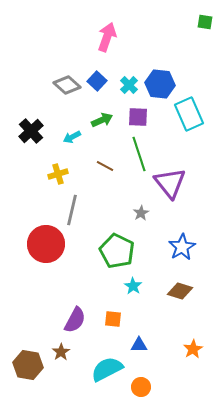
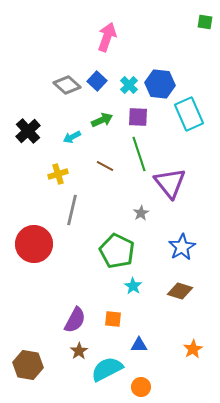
black cross: moved 3 px left
red circle: moved 12 px left
brown star: moved 18 px right, 1 px up
